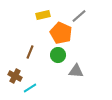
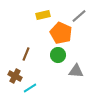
brown line: moved 4 px left, 2 px down
